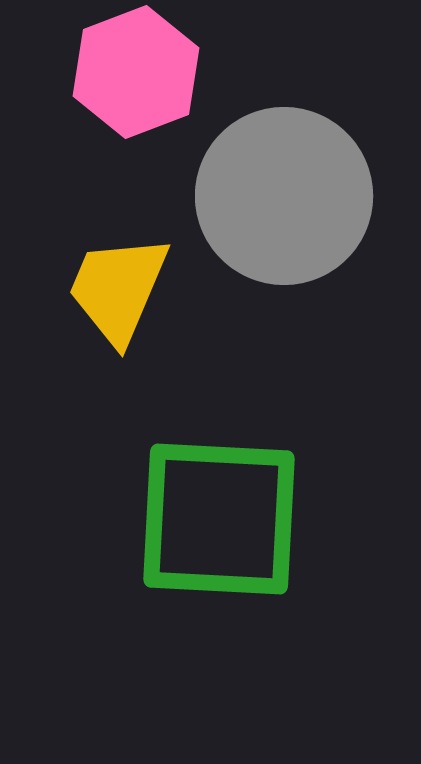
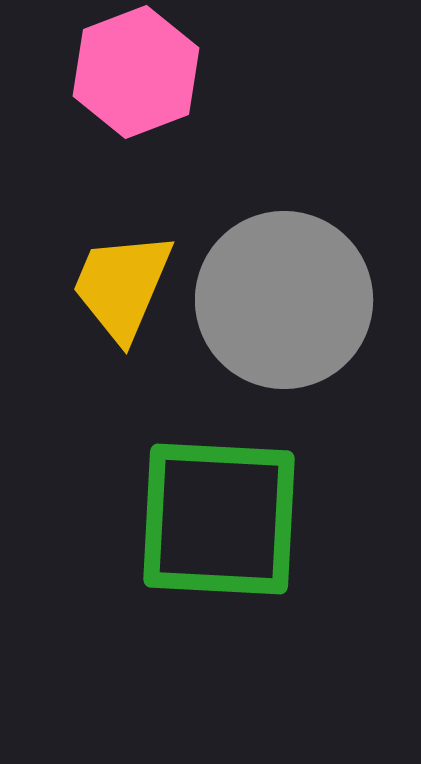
gray circle: moved 104 px down
yellow trapezoid: moved 4 px right, 3 px up
